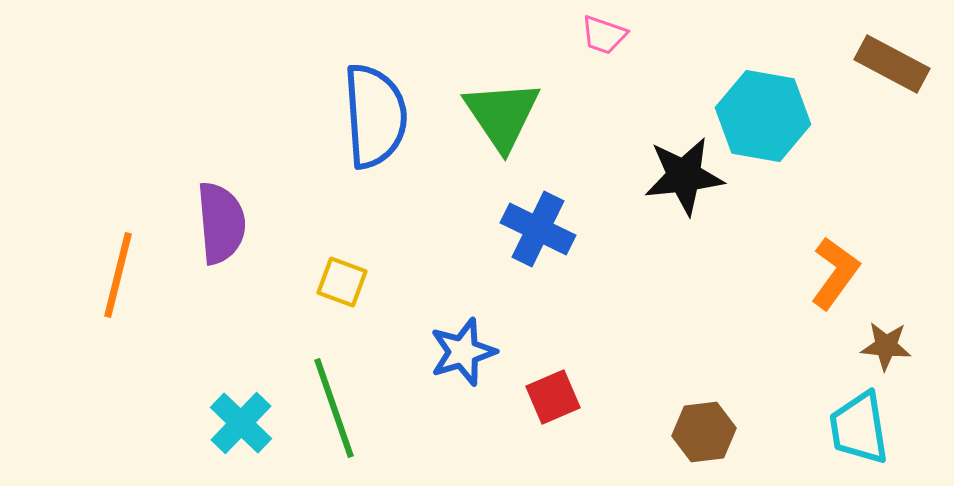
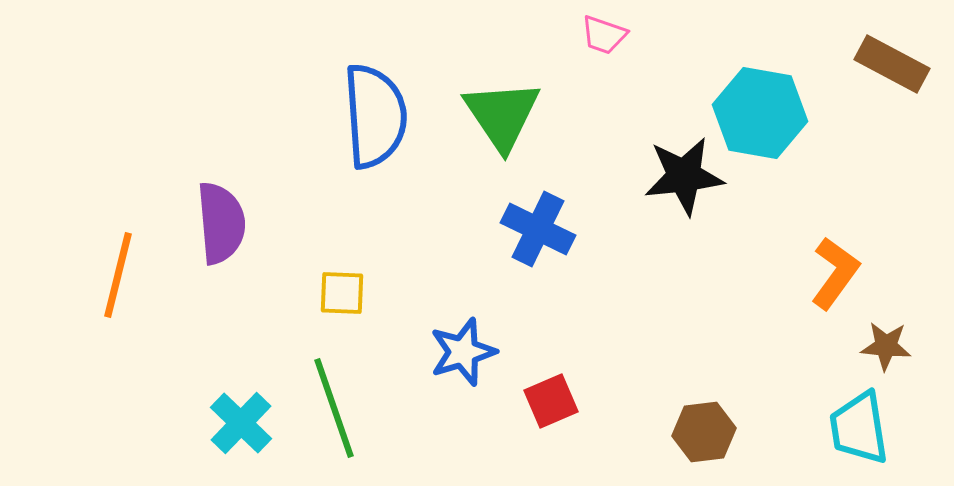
cyan hexagon: moved 3 px left, 3 px up
yellow square: moved 11 px down; rotated 18 degrees counterclockwise
red square: moved 2 px left, 4 px down
